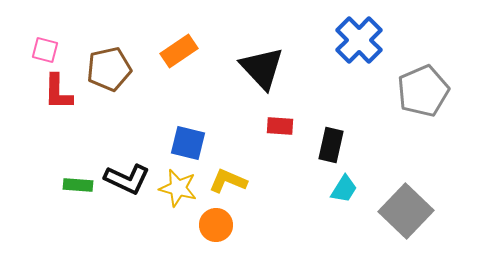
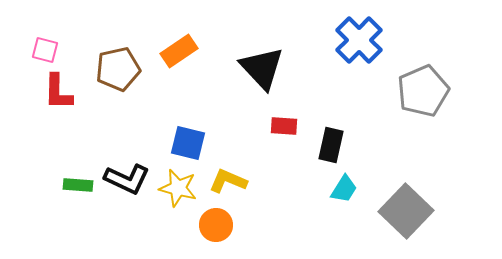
brown pentagon: moved 9 px right
red rectangle: moved 4 px right
